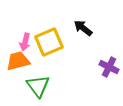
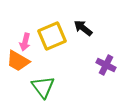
yellow square: moved 3 px right, 6 px up
orange trapezoid: rotated 135 degrees counterclockwise
purple cross: moved 3 px left, 2 px up
green triangle: moved 5 px right, 1 px down
